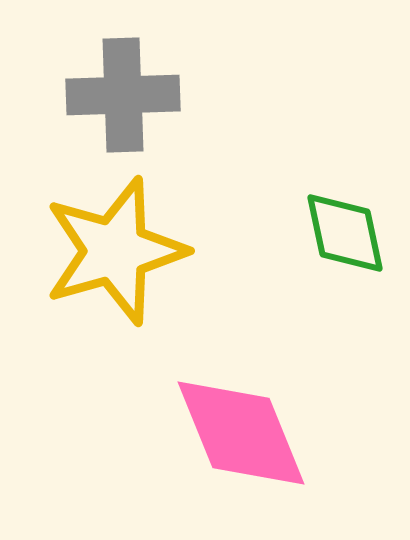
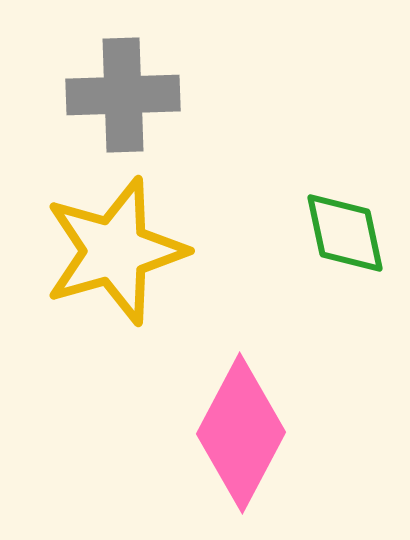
pink diamond: rotated 50 degrees clockwise
